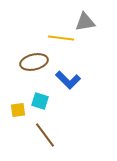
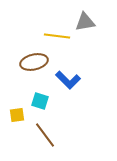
yellow line: moved 4 px left, 2 px up
yellow square: moved 1 px left, 5 px down
